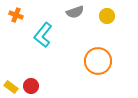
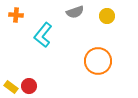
orange cross: rotated 16 degrees counterclockwise
red circle: moved 2 px left
